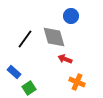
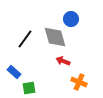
blue circle: moved 3 px down
gray diamond: moved 1 px right
red arrow: moved 2 px left, 2 px down
orange cross: moved 2 px right
green square: rotated 24 degrees clockwise
